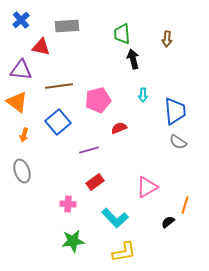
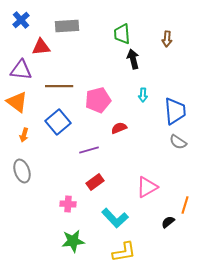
red triangle: rotated 18 degrees counterclockwise
brown line: rotated 8 degrees clockwise
